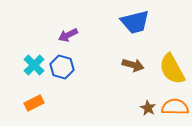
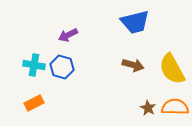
cyan cross: rotated 35 degrees counterclockwise
